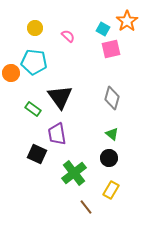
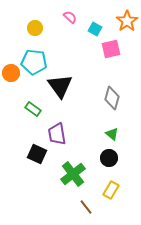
cyan square: moved 8 px left
pink semicircle: moved 2 px right, 19 px up
black triangle: moved 11 px up
green cross: moved 1 px left, 1 px down
